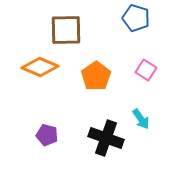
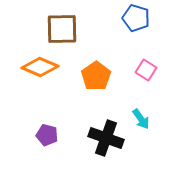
brown square: moved 4 px left, 1 px up
